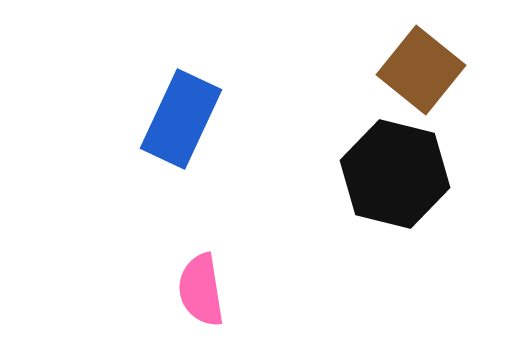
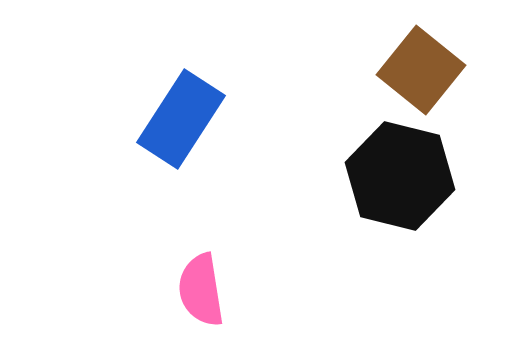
blue rectangle: rotated 8 degrees clockwise
black hexagon: moved 5 px right, 2 px down
